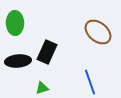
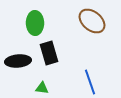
green ellipse: moved 20 px right
brown ellipse: moved 6 px left, 11 px up
black rectangle: moved 2 px right, 1 px down; rotated 40 degrees counterclockwise
green triangle: rotated 24 degrees clockwise
